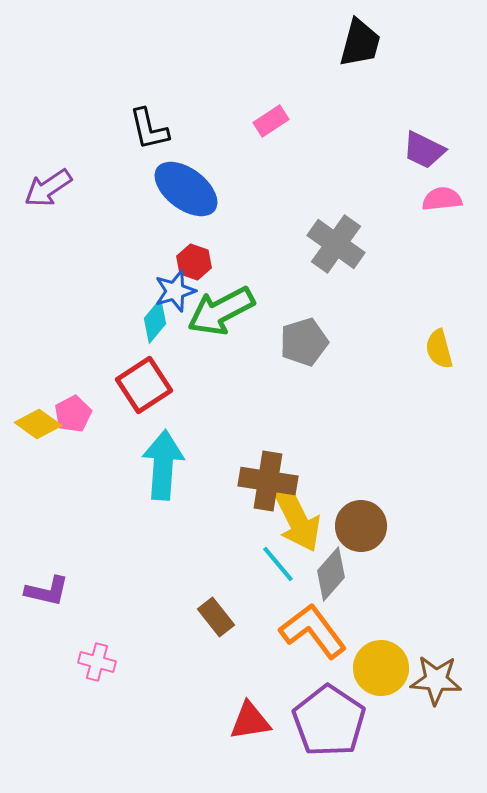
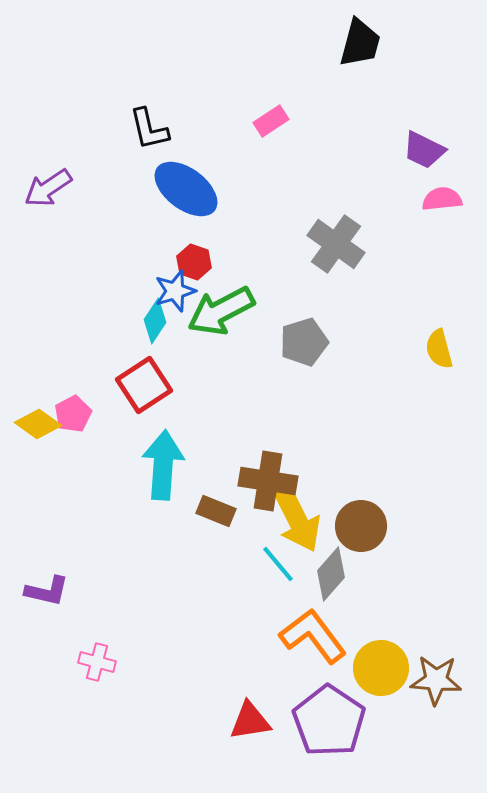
cyan diamond: rotated 6 degrees counterclockwise
brown rectangle: moved 106 px up; rotated 30 degrees counterclockwise
orange L-shape: moved 5 px down
